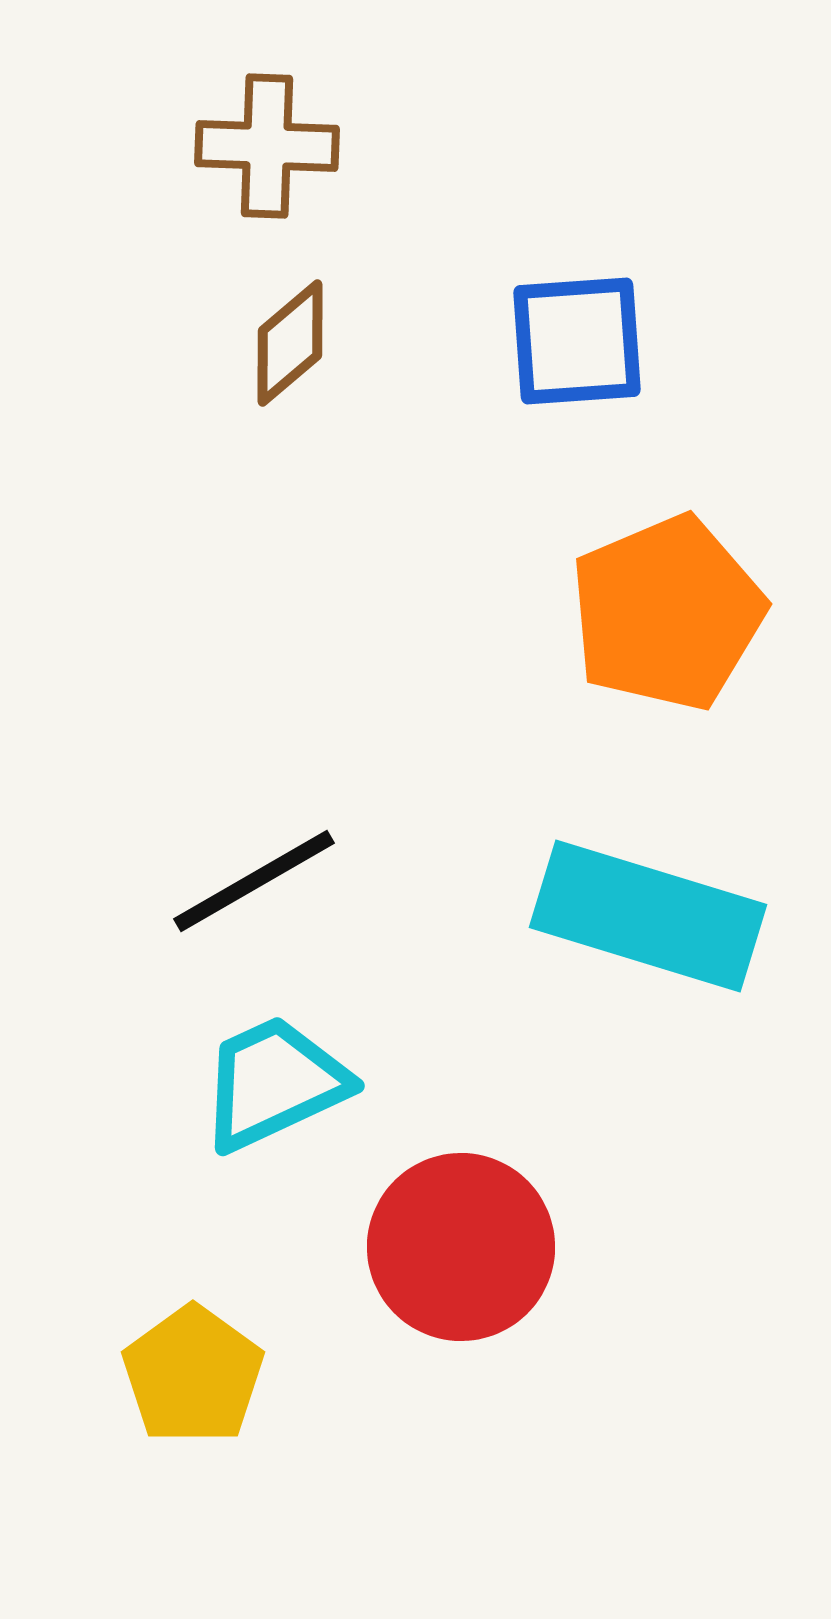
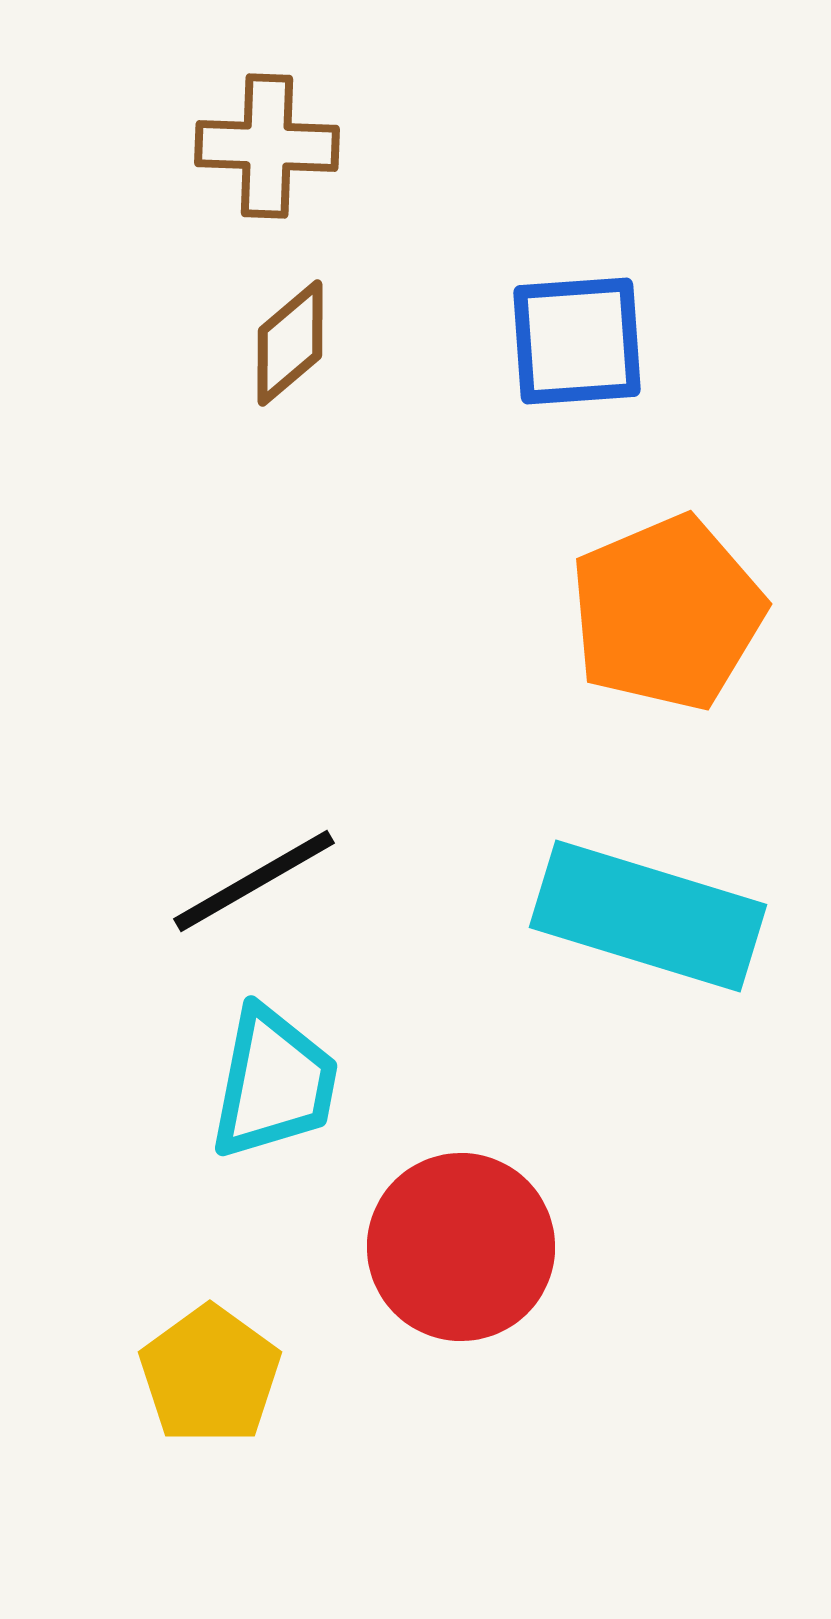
cyan trapezoid: rotated 126 degrees clockwise
yellow pentagon: moved 17 px right
